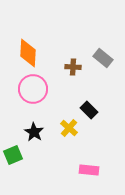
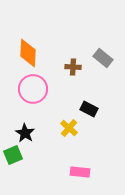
black rectangle: moved 1 px up; rotated 18 degrees counterclockwise
black star: moved 9 px left, 1 px down
pink rectangle: moved 9 px left, 2 px down
